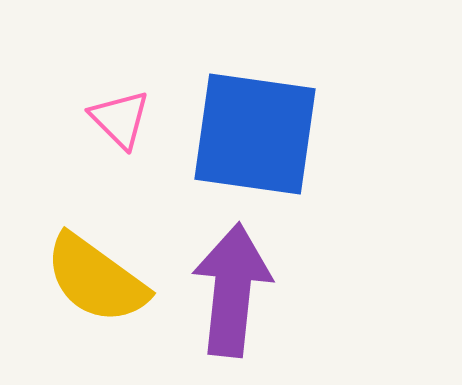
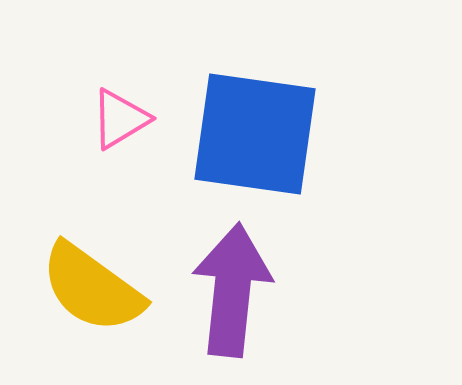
pink triangle: rotated 44 degrees clockwise
yellow semicircle: moved 4 px left, 9 px down
